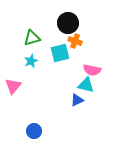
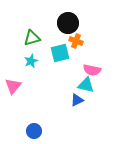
orange cross: moved 1 px right
